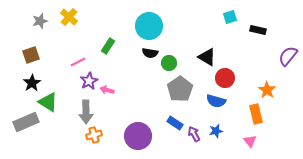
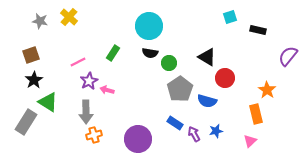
gray star: rotated 28 degrees clockwise
green rectangle: moved 5 px right, 7 px down
black star: moved 2 px right, 3 px up
blue semicircle: moved 9 px left
gray rectangle: rotated 35 degrees counterclockwise
purple circle: moved 3 px down
pink triangle: rotated 24 degrees clockwise
